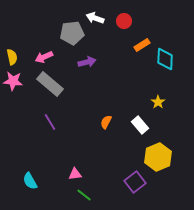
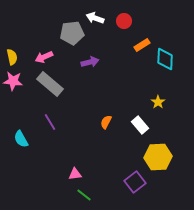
purple arrow: moved 3 px right
yellow hexagon: rotated 20 degrees clockwise
cyan semicircle: moved 9 px left, 42 px up
